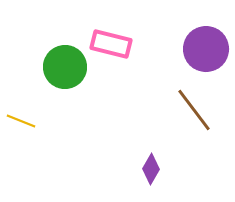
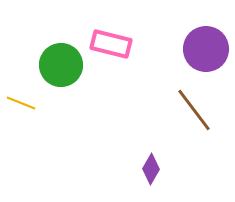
green circle: moved 4 px left, 2 px up
yellow line: moved 18 px up
